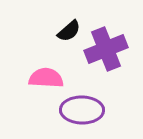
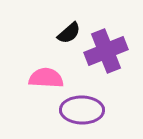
black semicircle: moved 2 px down
purple cross: moved 2 px down
